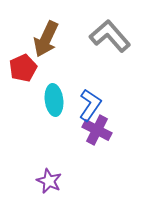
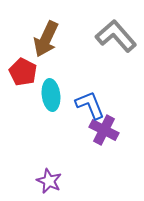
gray L-shape: moved 6 px right
red pentagon: moved 4 px down; rotated 20 degrees counterclockwise
cyan ellipse: moved 3 px left, 5 px up
blue L-shape: rotated 56 degrees counterclockwise
purple cross: moved 7 px right
